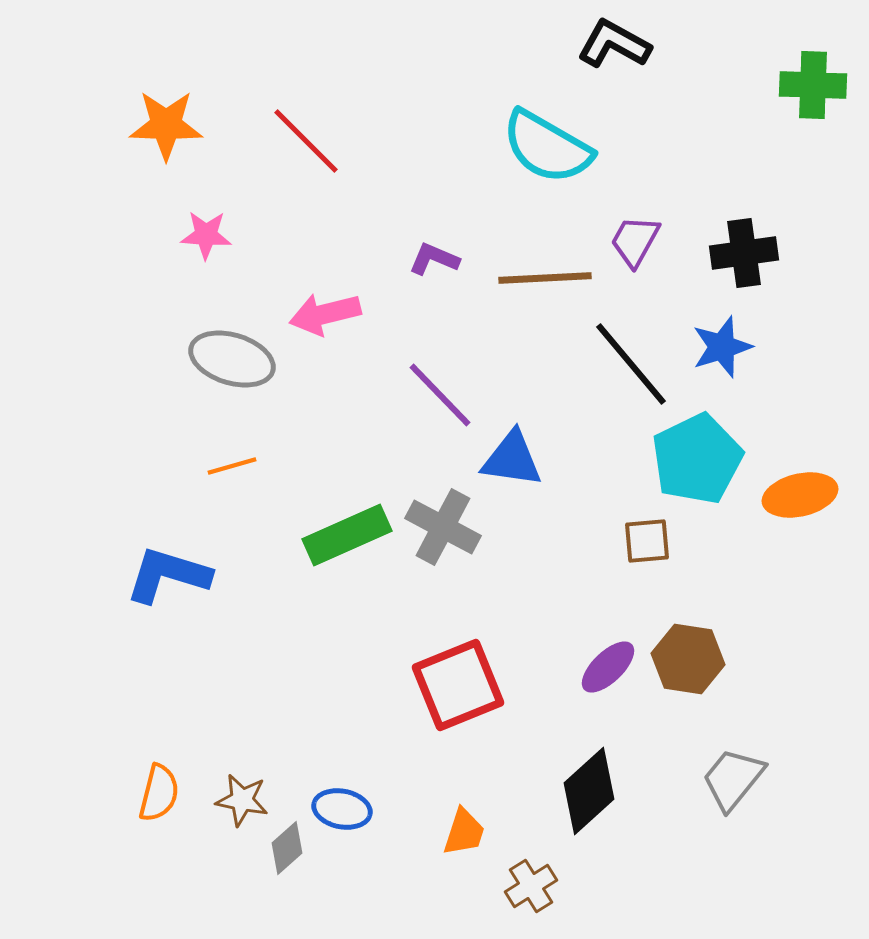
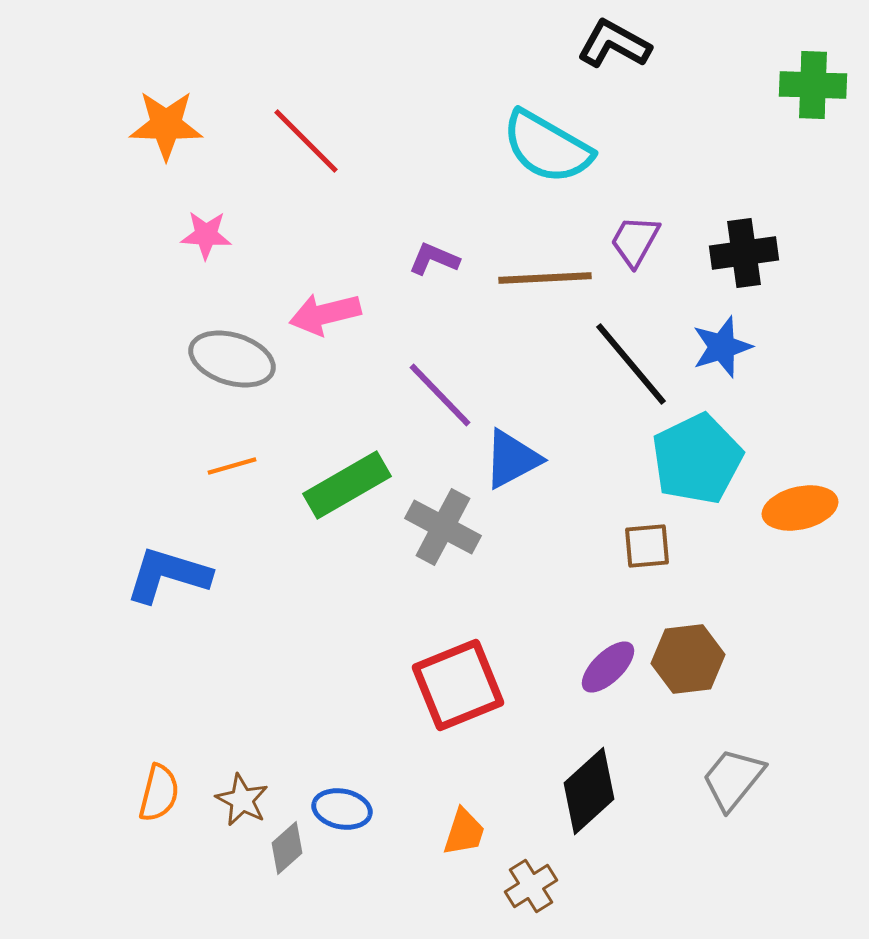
blue triangle: rotated 36 degrees counterclockwise
orange ellipse: moved 13 px down
green rectangle: moved 50 px up; rotated 6 degrees counterclockwise
brown square: moved 5 px down
brown hexagon: rotated 16 degrees counterclockwise
brown star: rotated 16 degrees clockwise
